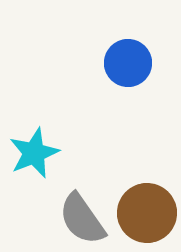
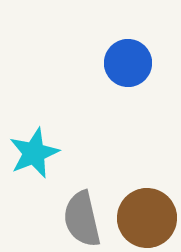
brown circle: moved 5 px down
gray semicircle: rotated 22 degrees clockwise
